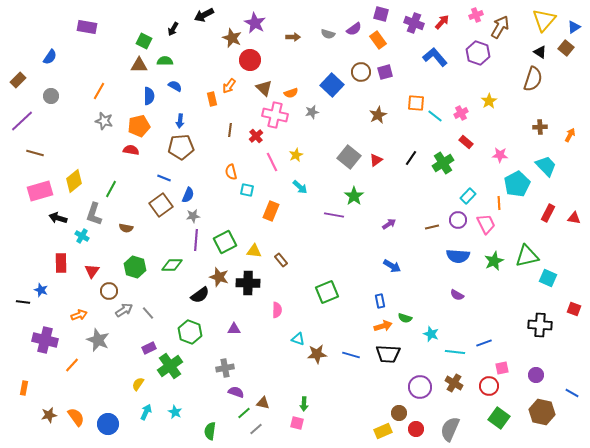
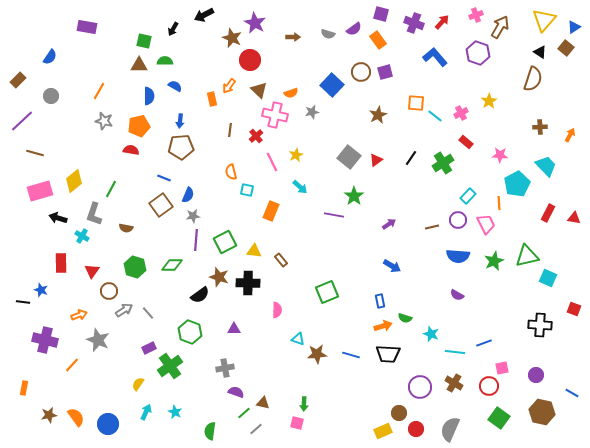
green square at (144, 41): rotated 14 degrees counterclockwise
brown triangle at (264, 88): moved 5 px left, 2 px down
